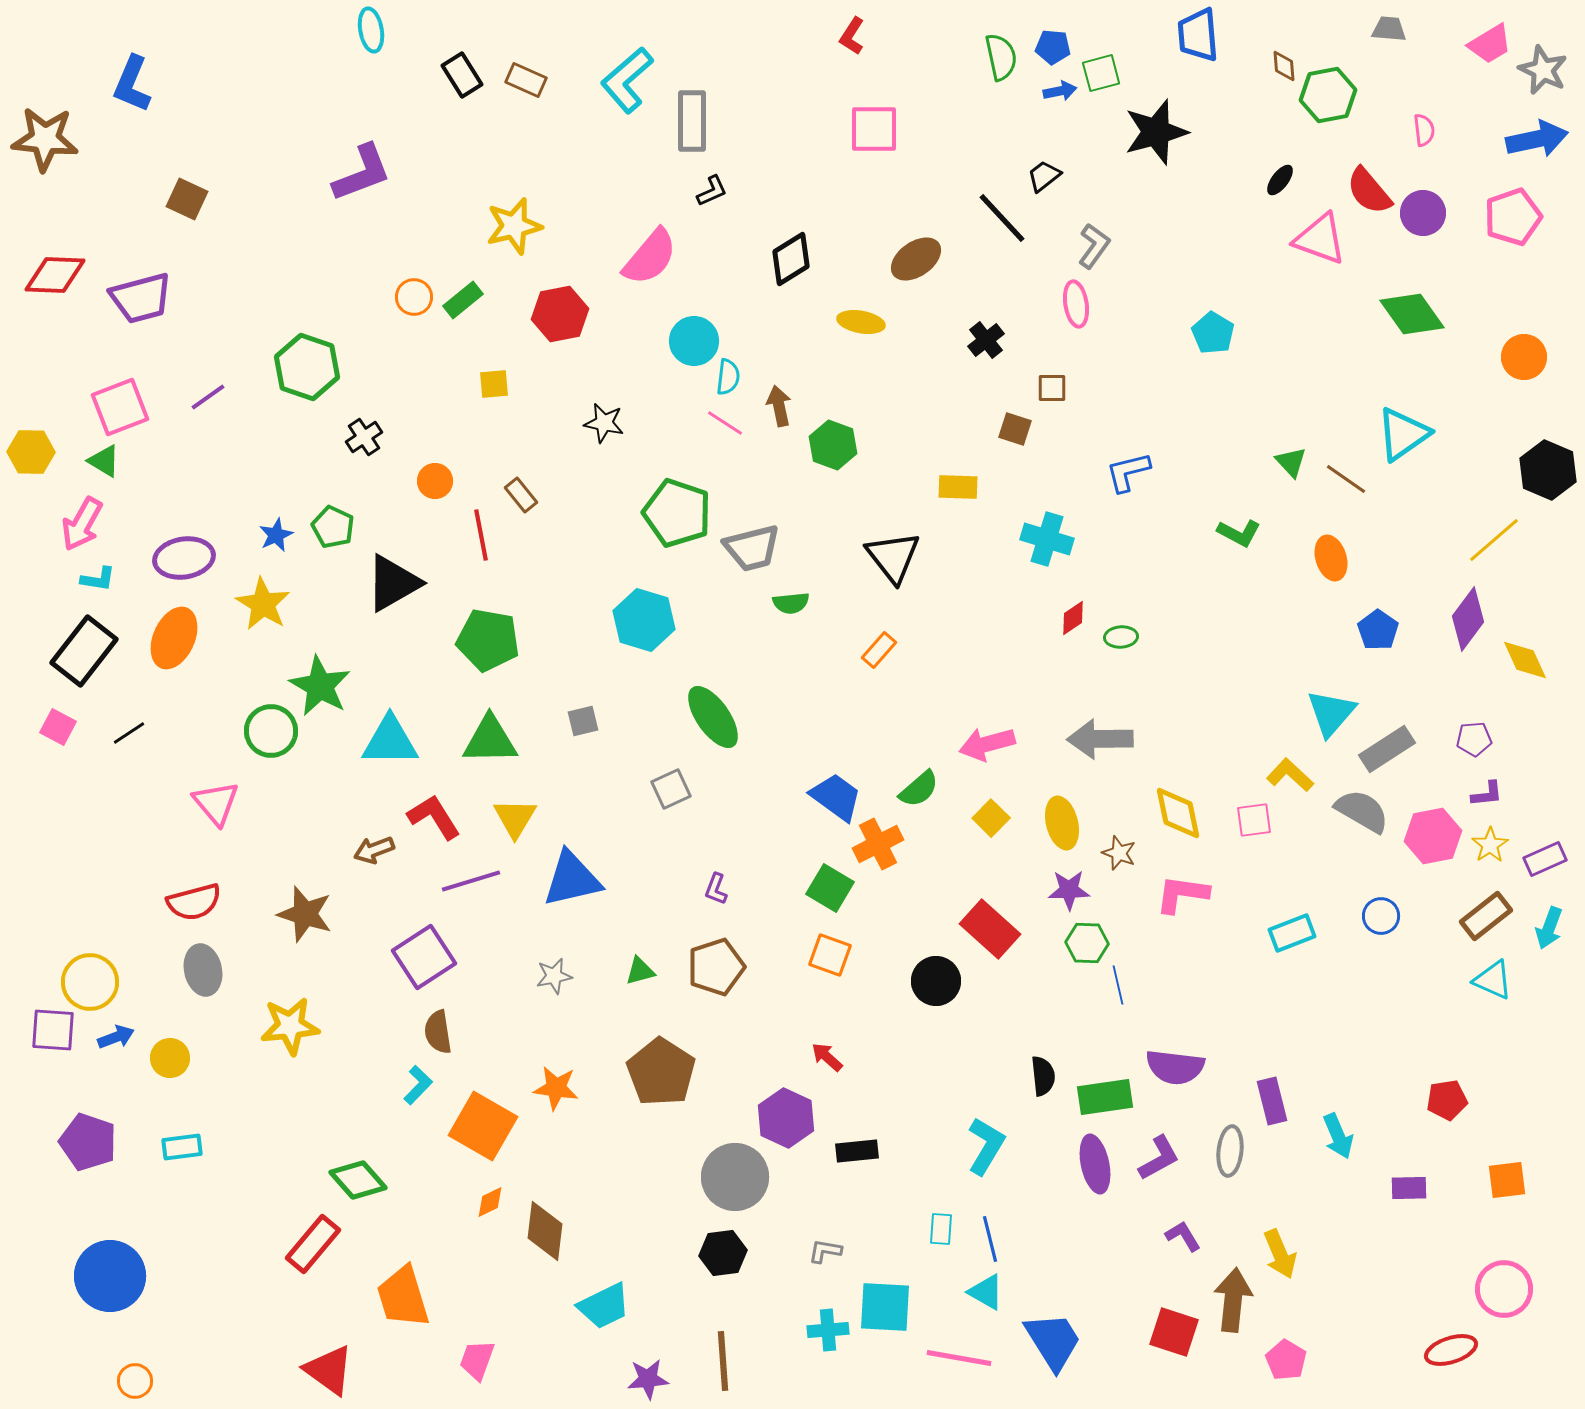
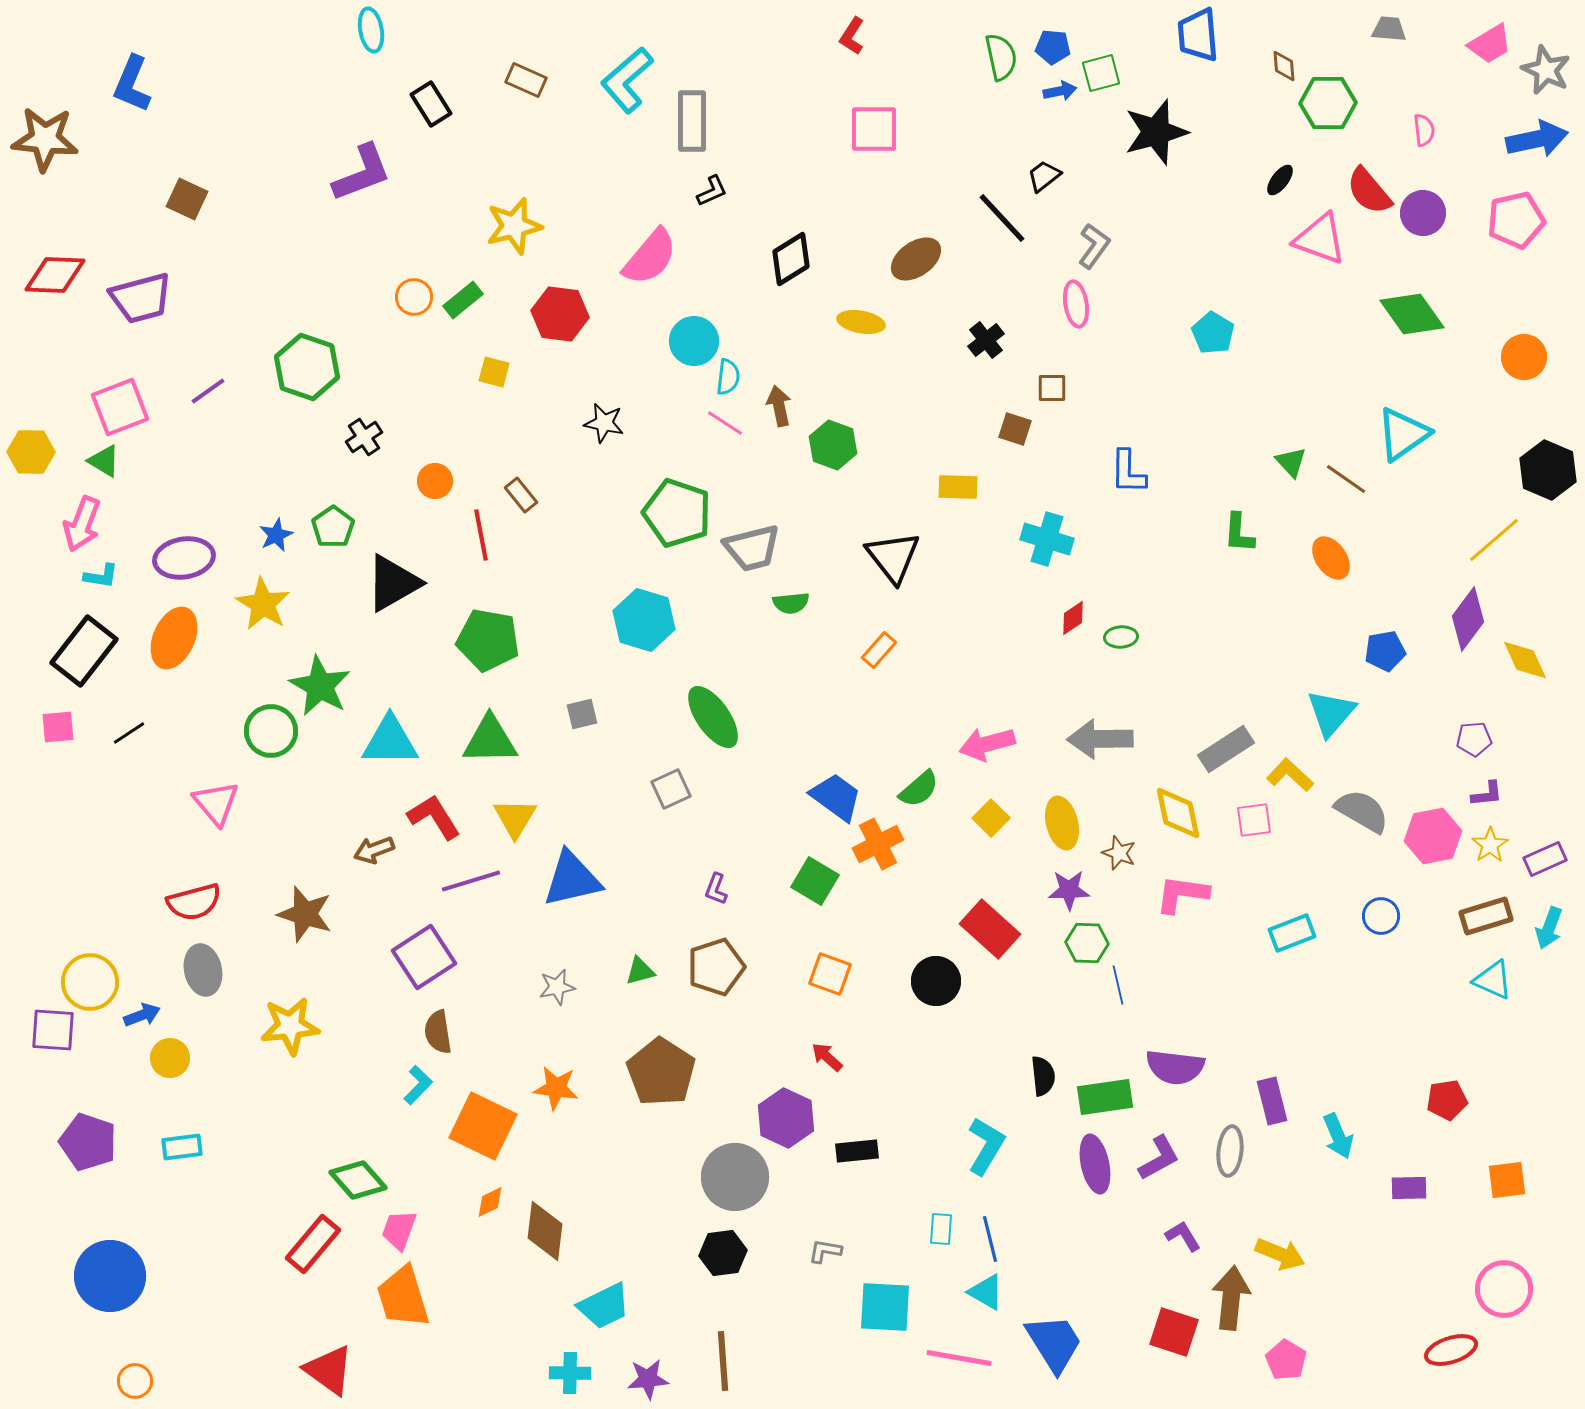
gray star at (1543, 70): moved 3 px right
black rectangle at (462, 75): moved 31 px left, 29 px down
green hexagon at (1328, 95): moved 8 px down; rotated 10 degrees clockwise
pink pentagon at (1513, 217): moved 3 px right, 3 px down; rotated 6 degrees clockwise
red hexagon at (560, 314): rotated 18 degrees clockwise
yellow square at (494, 384): moved 12 px up; rotated 20 degrees clockwise
purple line at (208, 397): moved 6 px up
blue L-shape at (1128, 472): rotated 75 degrees counterclockwise
pink arrow at (82, 524): rotated 8 degrees counterclockwise
green pentagon at (333, 527): rotated 12 degrees clockwise
green L-shape at (1239, 533): rotated 66 degrees clockwise
orange ellipse at (1331, 558): rotated 18 degrees counterclockwise
cyan L-shape at (98, 579): moved 3 px right, 3 px up
blue pentagon at (1378, 630): moved 7 px right, 21 px down; rotated 27 degrees clockwise
gray square at (583, 721): moved 1 px left, 7 px up
pink square at (58, 727): rotated 33 degrees counterclockwise
gray rectangle at (1387, 749): moved 161 px left
green square at (830, 888): moved 15 px left, 7 px up
brown rectangle at (1486, 916): rotated 21 degrees clockwise
orange square at (830, 955): moved 19 px down
gray star at (554, 976): moved 3 px right, 11 px down
blue arrow at (116, 1037): moved 26 px right, 22 px up
orange square at (483, 1126): rotated 4 degrees counterclockwise
yellow arrow at (1280, 1254): rotated 45 degrees counterclockwise
brown arrow at (1233, 1300): moved 2 px left, 2 px up
cyan cross at (828, 1330): moved 258 px left, 43 px down; rotated 6 degrees clockwise
blue trapezoid at (1053, 1341): moved 1 px right, 2 px down
pink trapezoid at (477, 1360): moved 78 px left, 130 px up
